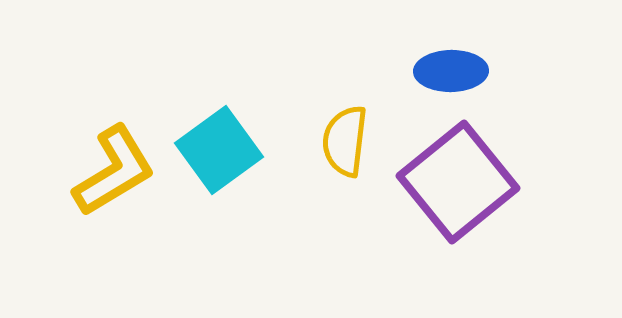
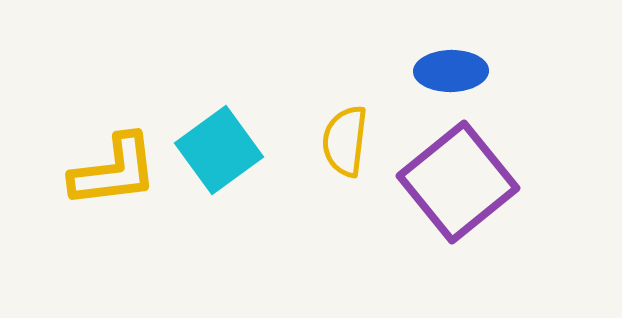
yellow L-shape: rotated 24 degrees clockwise
